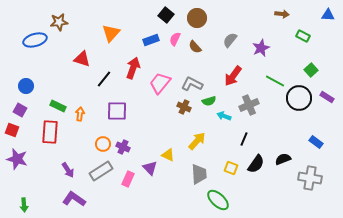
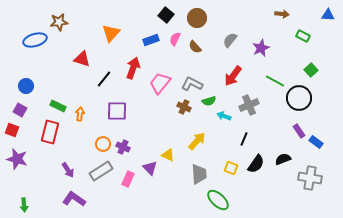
purple rectangle at (327, 97): moved 28 px left, 34 px down; rotated 24 degrees clockwise
red rectangle at (50, 132): rotated 10 degrees clockwise
